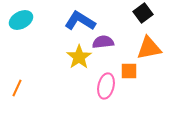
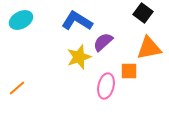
black square: rotated 18 degrees counterclockwise
blue L-shape: moved 3 px left
purple semicircle: rotated 35 degrees counterclockwise
yellow star: rotated 15 degrees clockwise
orange line: rotated 24 degrees clockwise
